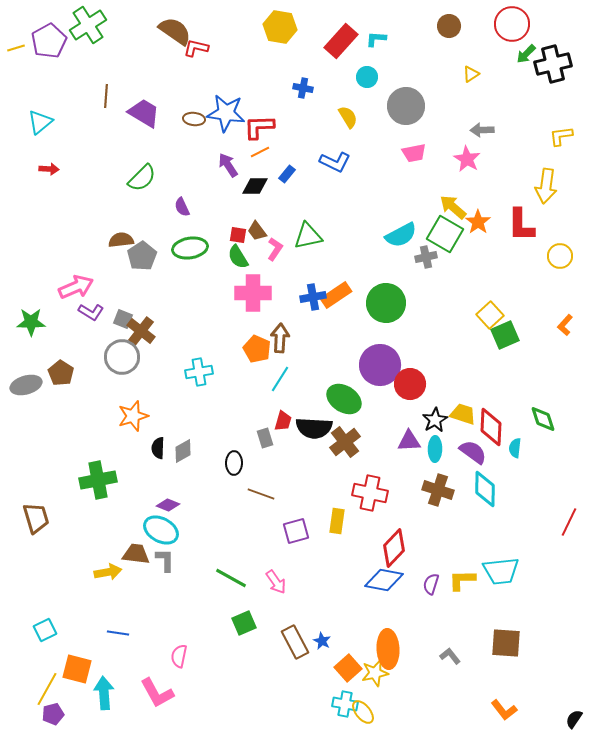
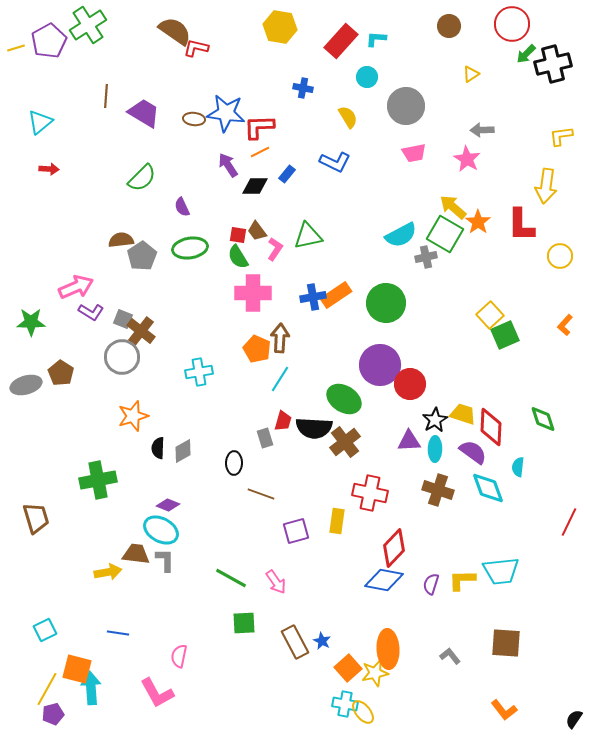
cyan semicircle at (515, 448): moved 3 px right, 19 px down
cyan diamond at (485, 489): moved 3 px right, 1 px up; rotated 21 degrees counterclockwise
green square at (244, 623): rotated 20 degrees clockwise
cyan arrow at (104, 693): moved 13 px left, 5 px up
